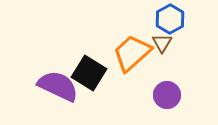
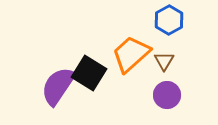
blue hexagon: moved 1 px left, 1 px down
brown triangle: moved 2 px right, 18 px down
orange trapezoid: moved 1 px left, 1 px down
purple semicircle: rotated 81 degrees counterclockwise
